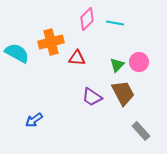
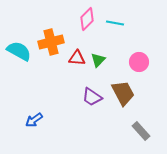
cyan semicircle: moved 2 px right, 2 px up
green triangle: moved 19 px left, 5 px up
